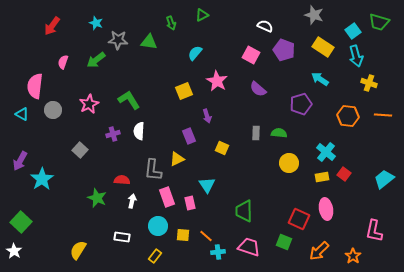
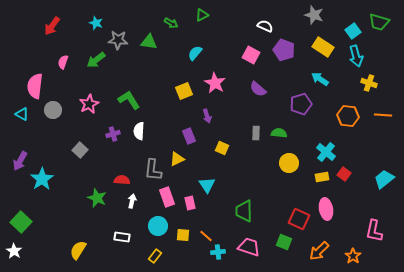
green arrow at (171, 23): rotated 40 degrees counterclockwise
pink star at (217, 81): moved 2 px left, 2 px down
